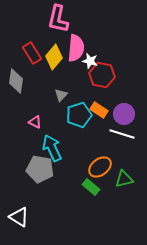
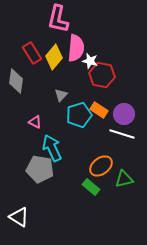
orange ellipse: moved 1 px right, 1 px up
